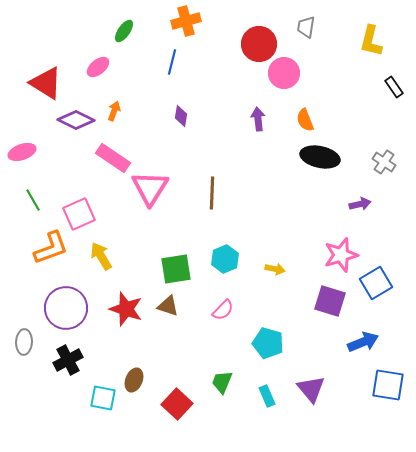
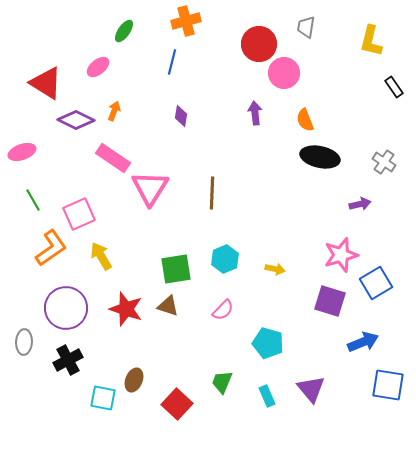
purple arrow at (258, 119): moved 3 px left, 6 px up
orange L-shape at (51, 248): rotated 15 degrees counterclockwise
